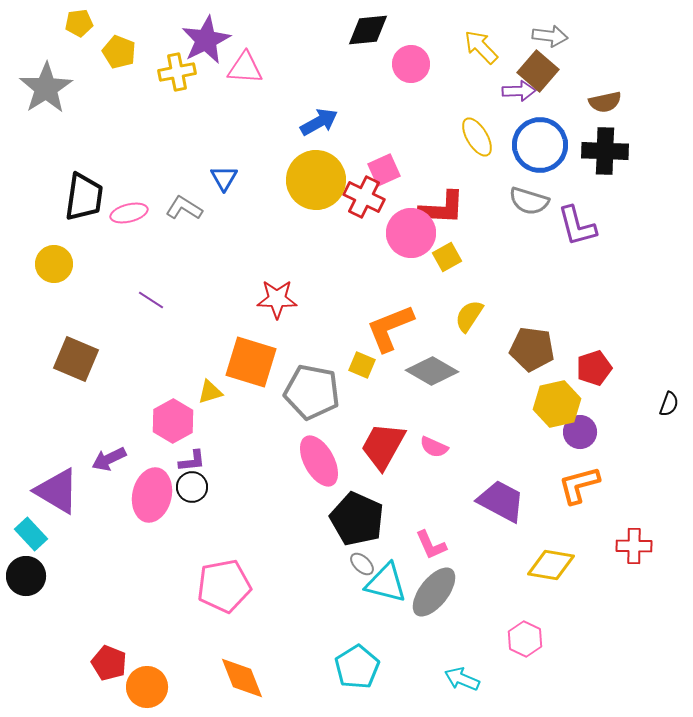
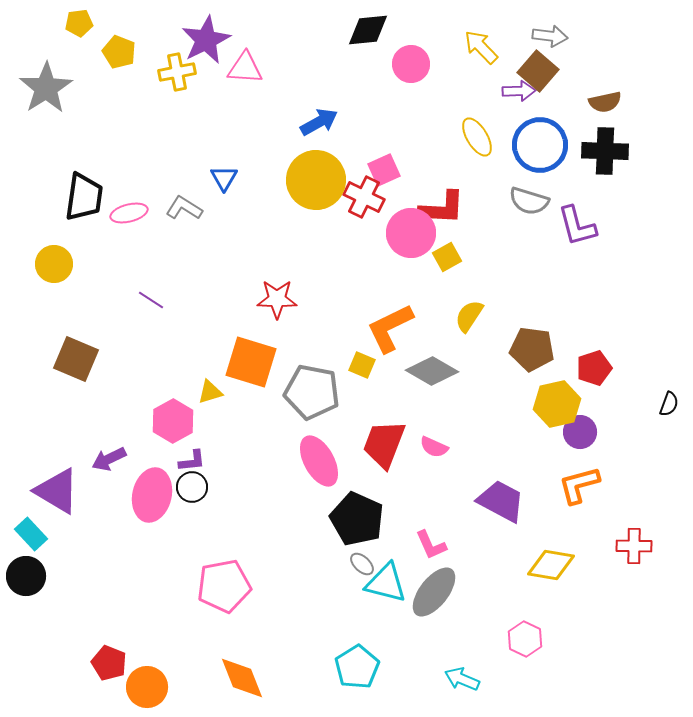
orange L-shape at (390, 328): rotated 4 degrees counterclockwise
red trapezoid at (383, 446): moved 1 px right, 2 px up; rotated 8 degrees counterclockwise
